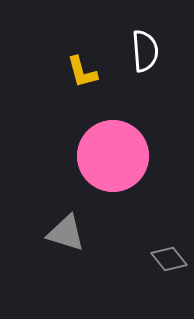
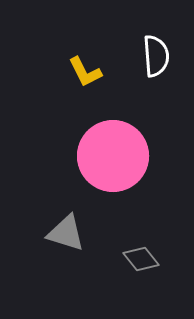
white semicircle: moved 11 px right, 5 px down
yellow L-shape: moved 3 px right; rotated 12 degrees counterclockwise
gray diamond: moved 28 px left
